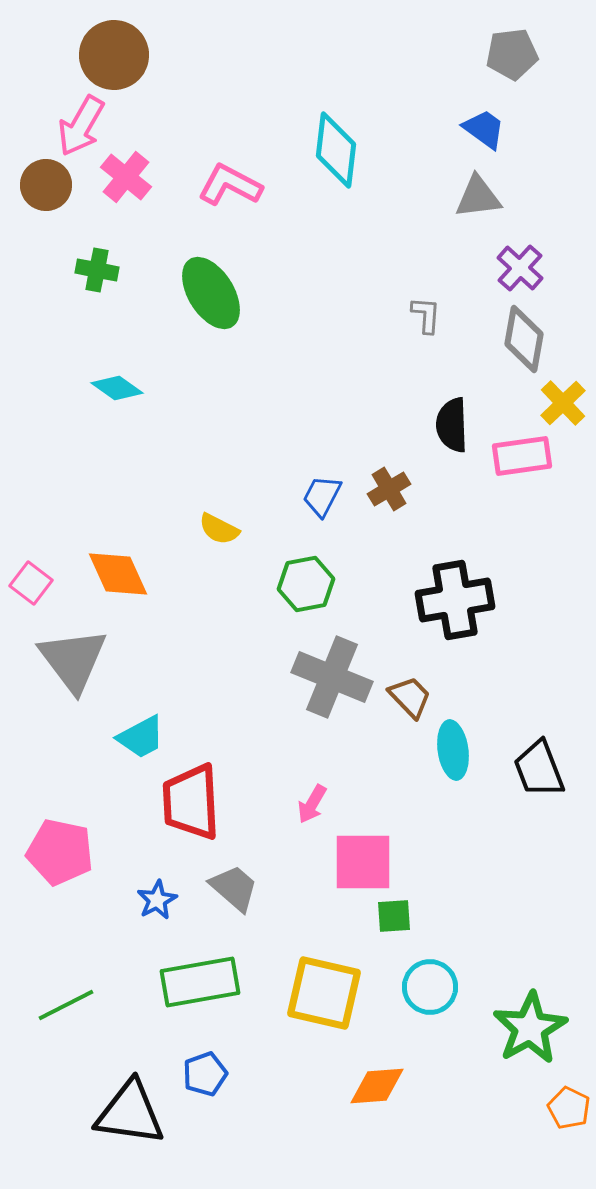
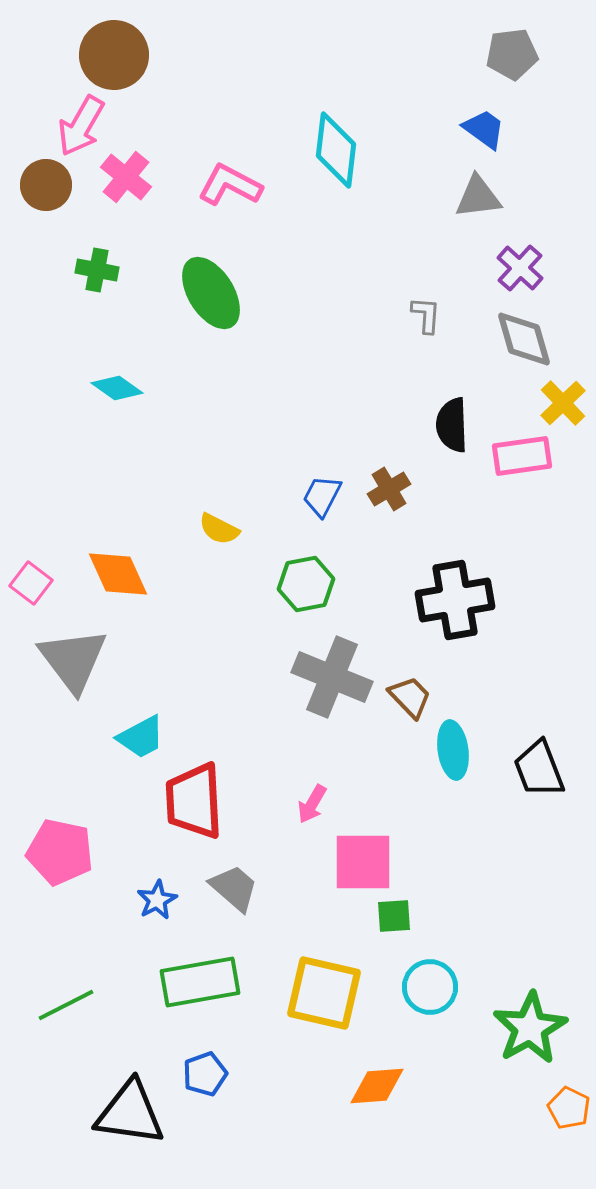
gray diamond at (524, 339): rotated 26 degrees counterclockwise
red trapezoid at (191, 802): moved 3 px right, 1 px up
